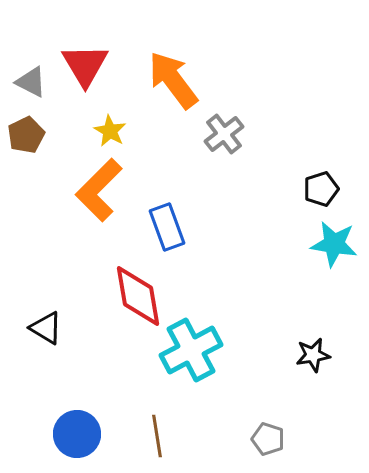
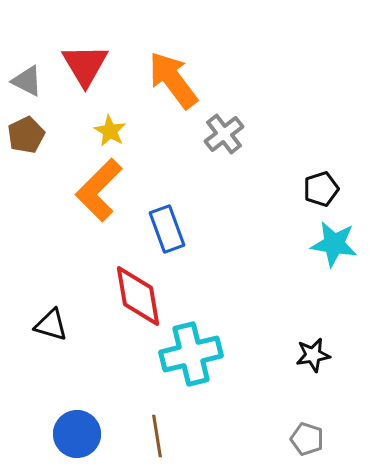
gray triangle: moved 4 px left, 1 px up
blue rectangle: moved 2 px down
black triangle: moved 5 px right, 3 px up; rotated 15 degrees counterclockwise
cyan cross: moved 4 px down; rotated 14 degrees clockwise
gray pentagon: moved 39 px right
